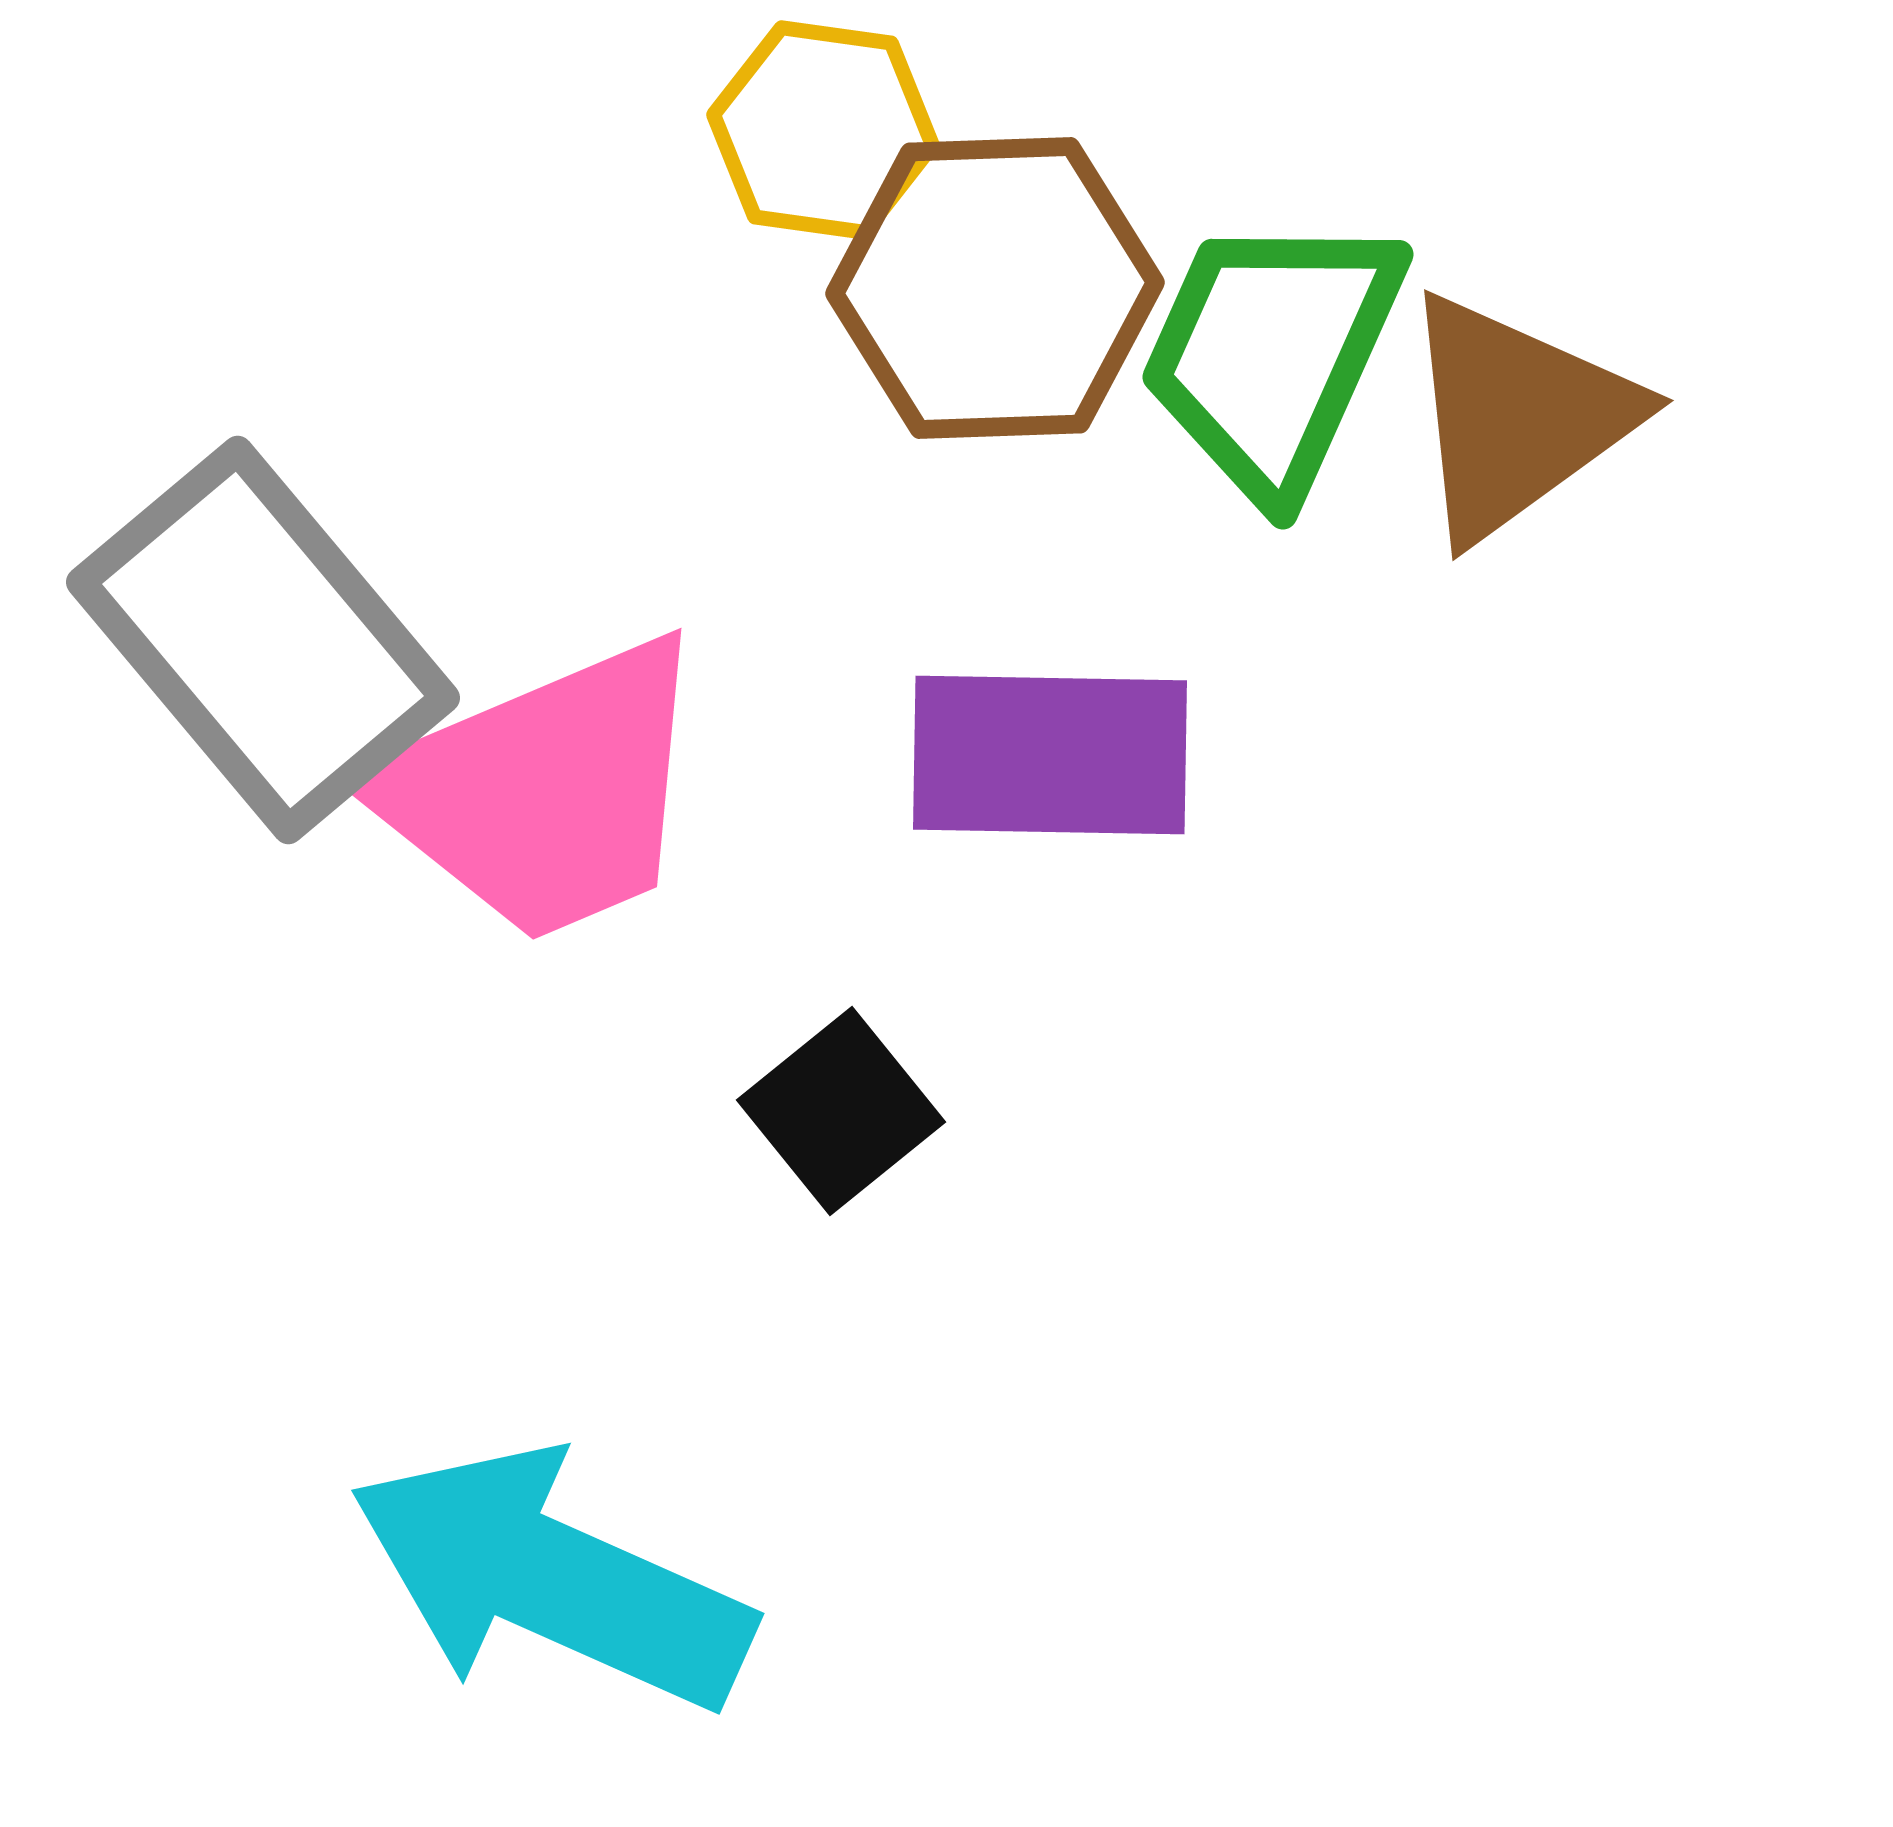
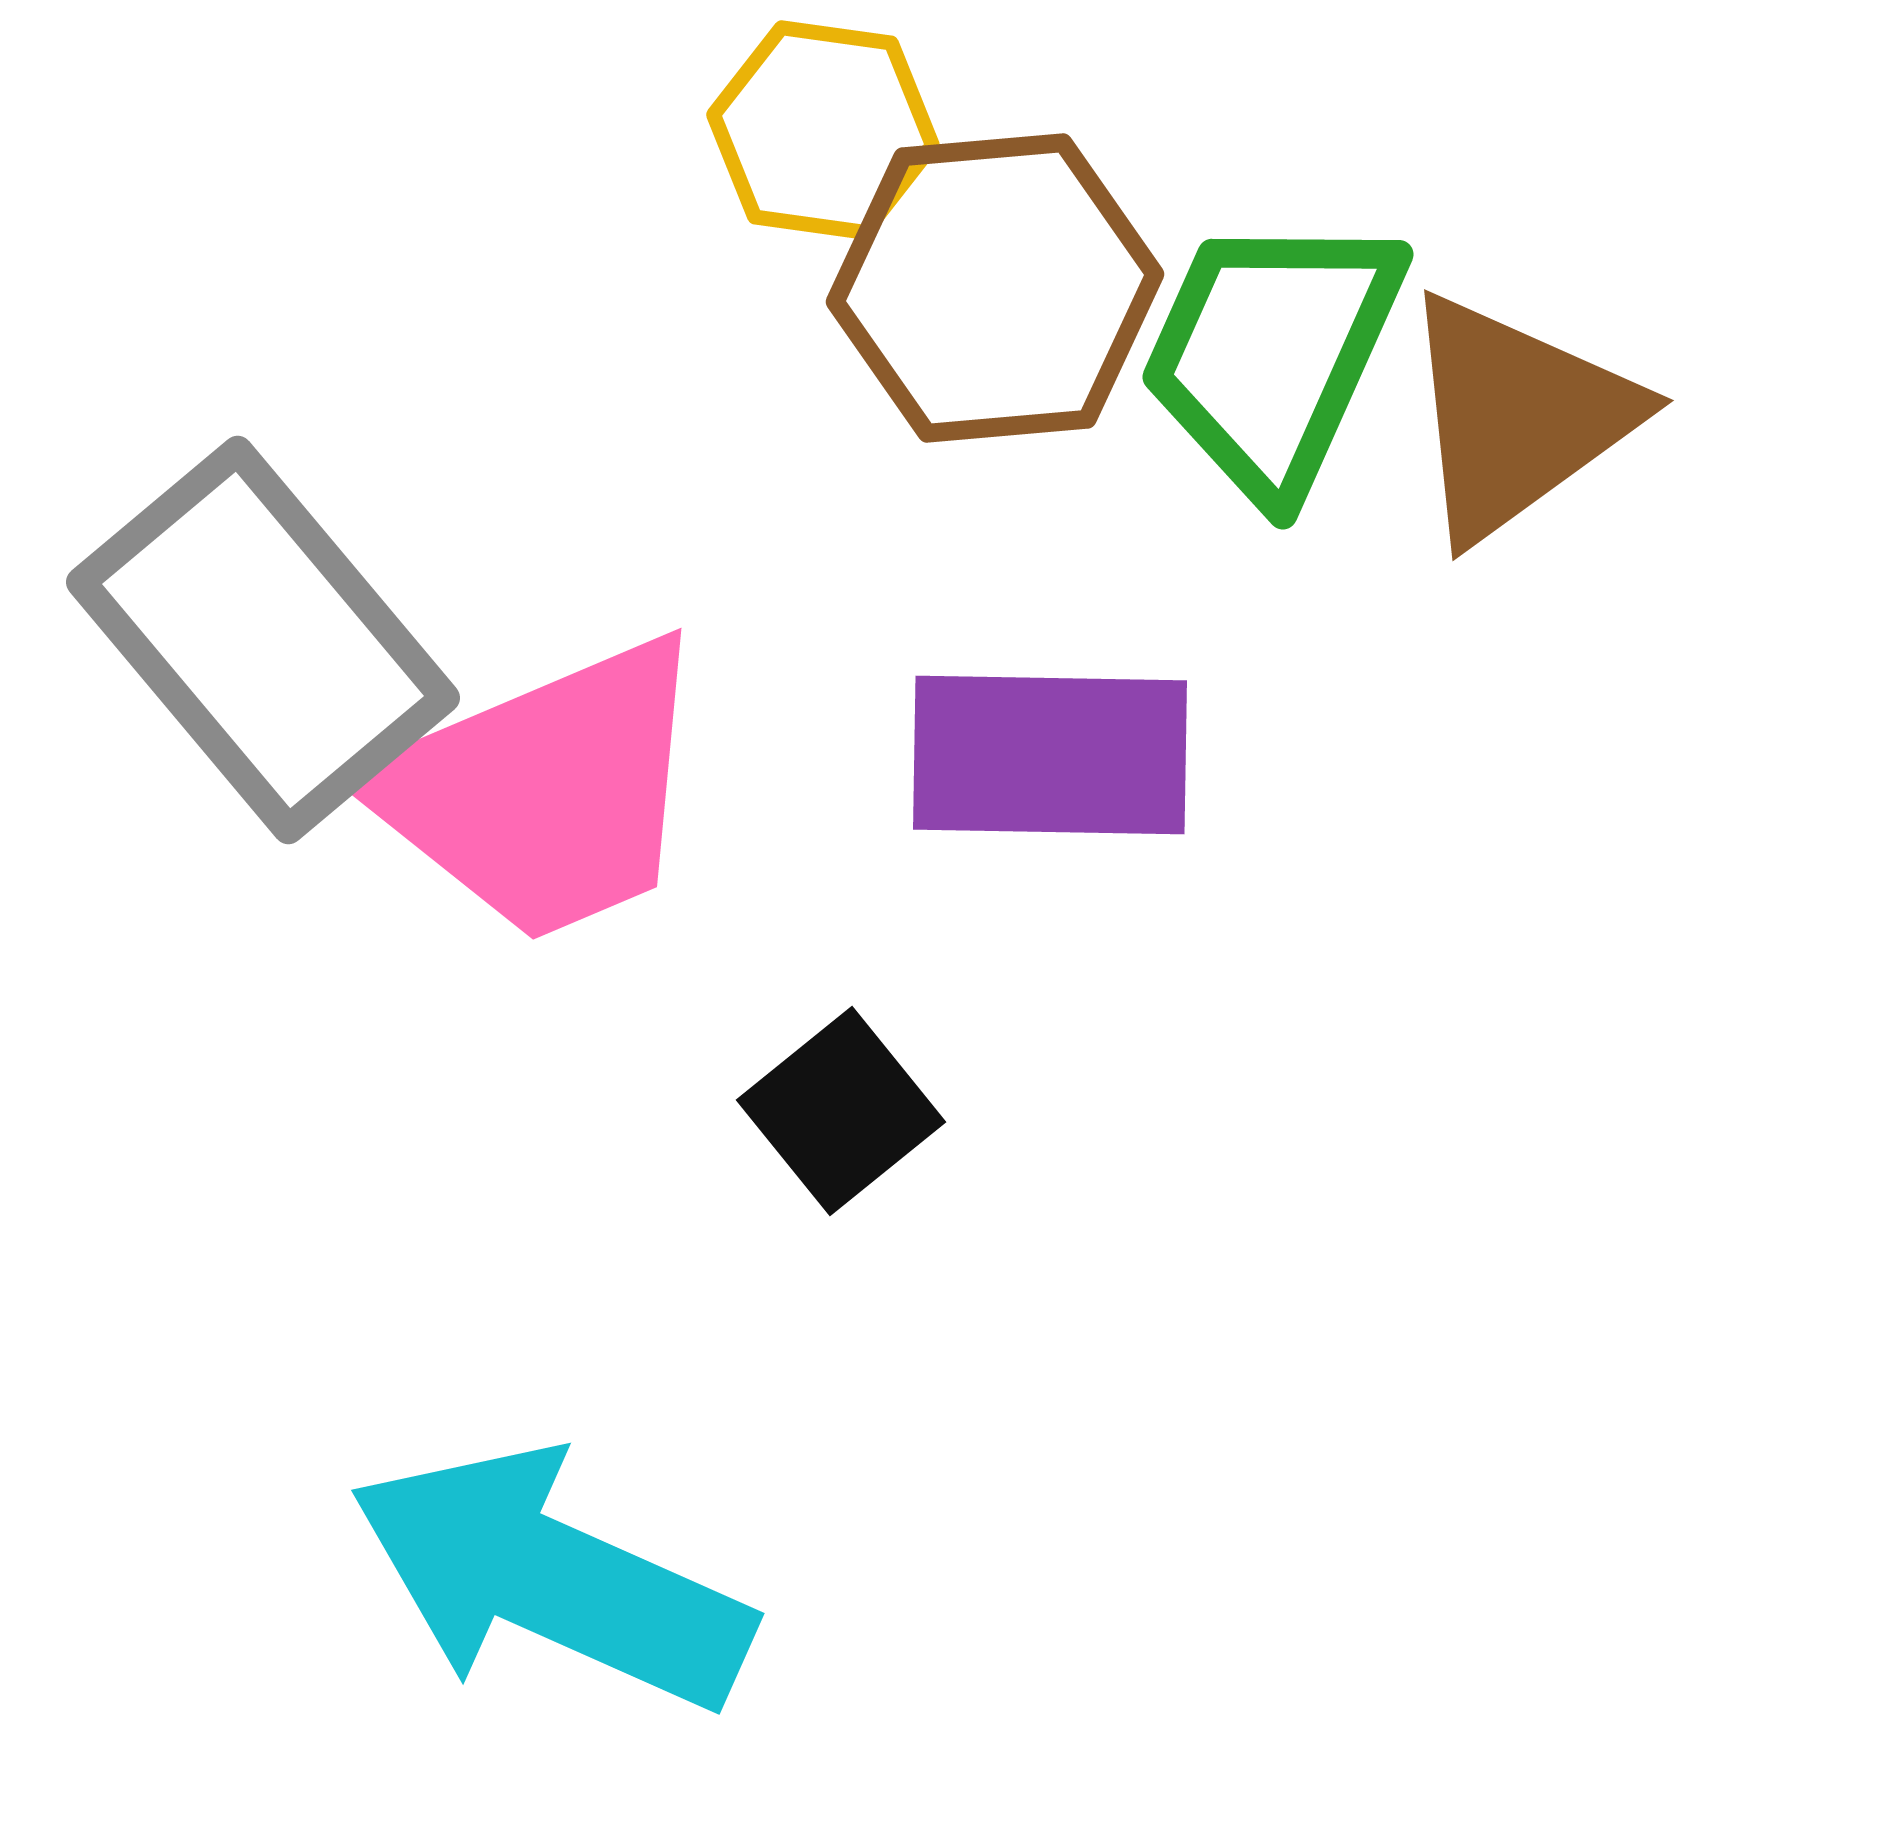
brown hexagon: rotated 3 degrees counterclockwise
